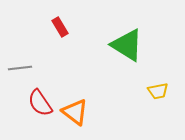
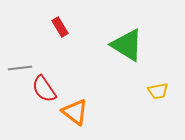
red semicircle: moved 4 px right, 14 px up
